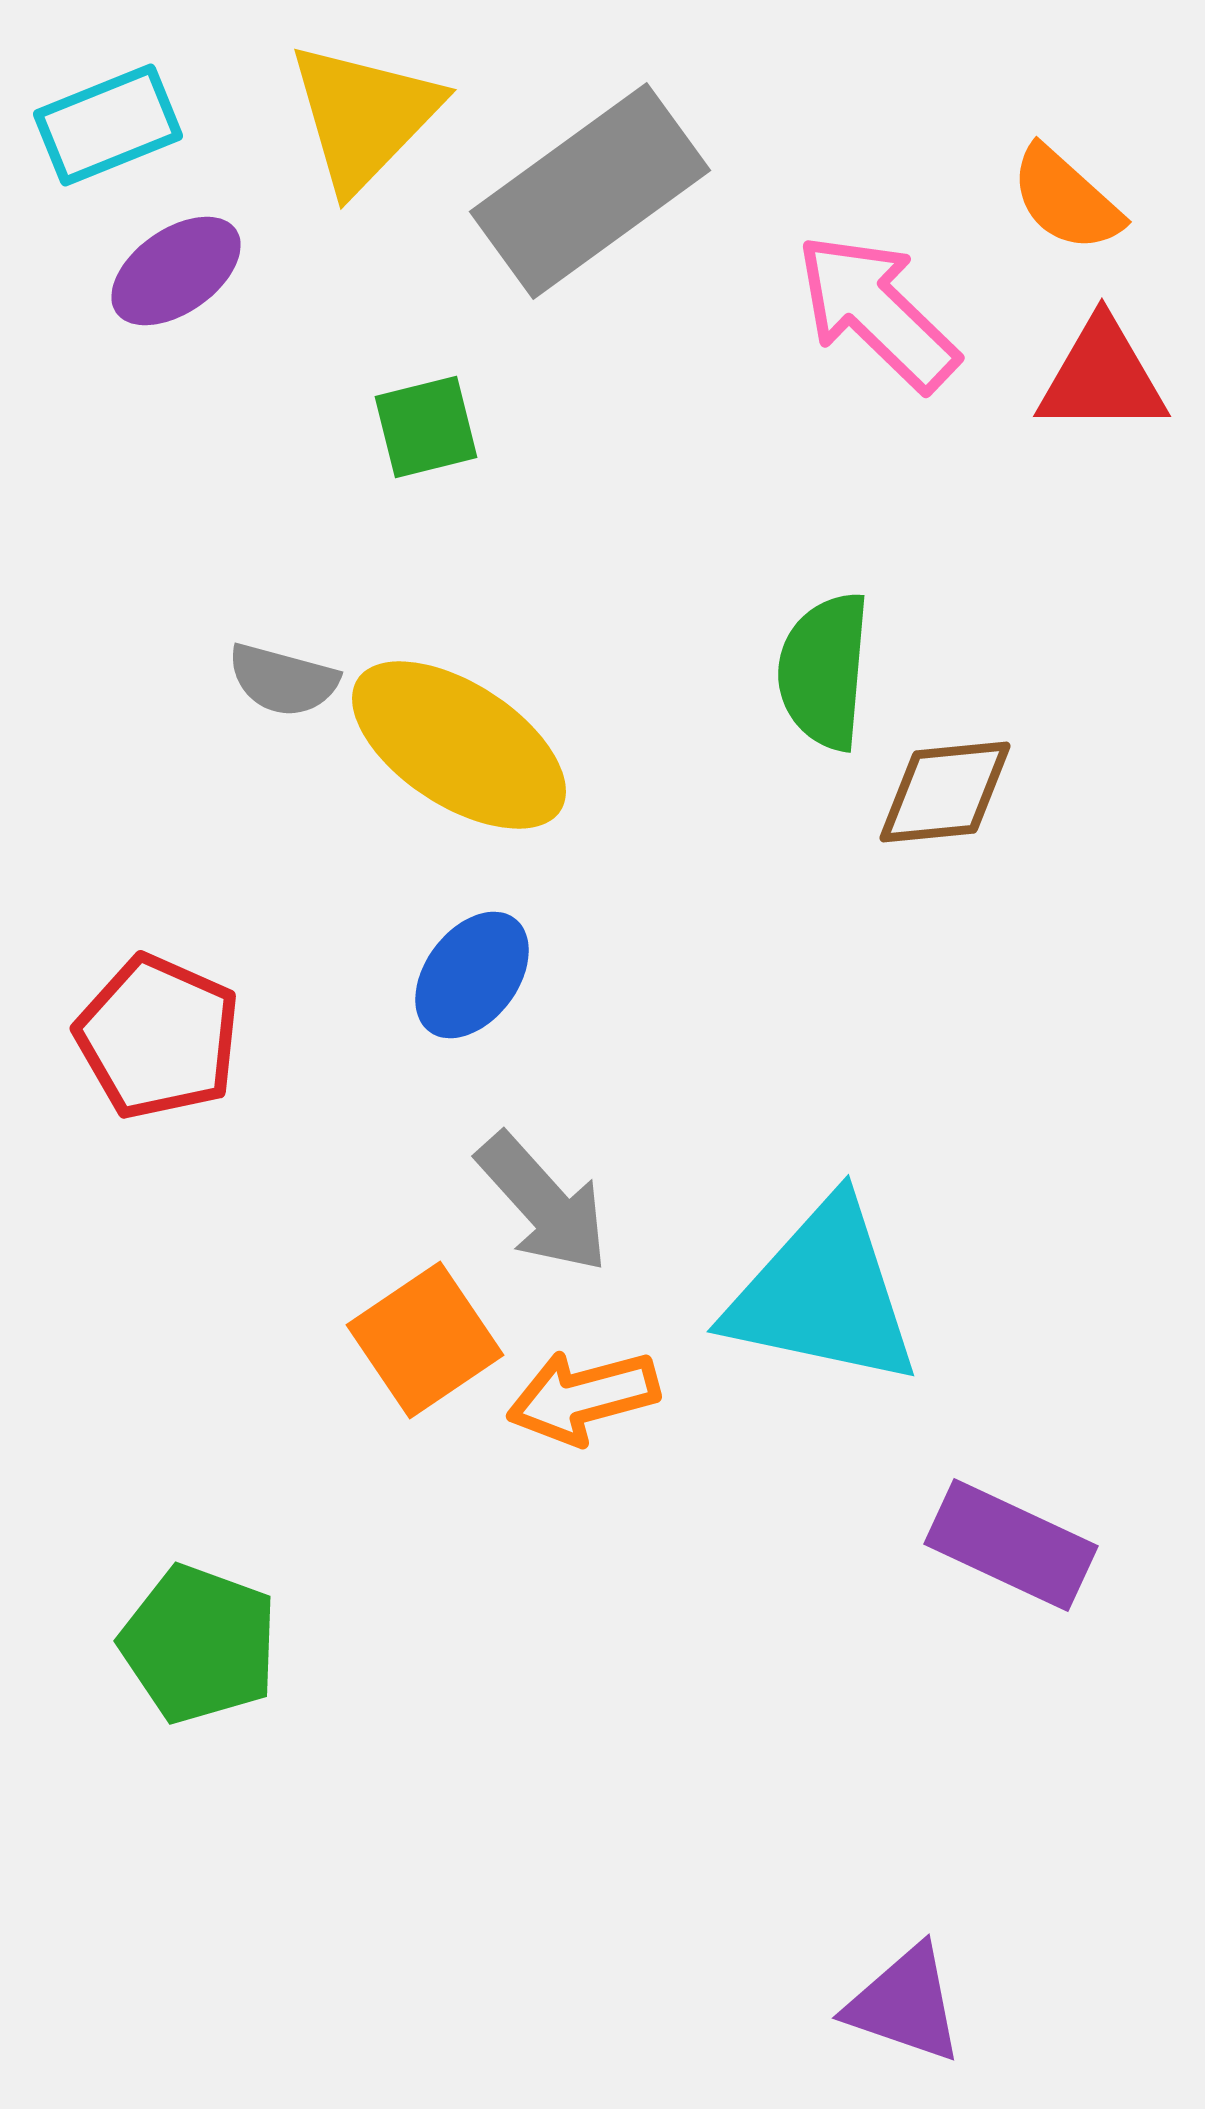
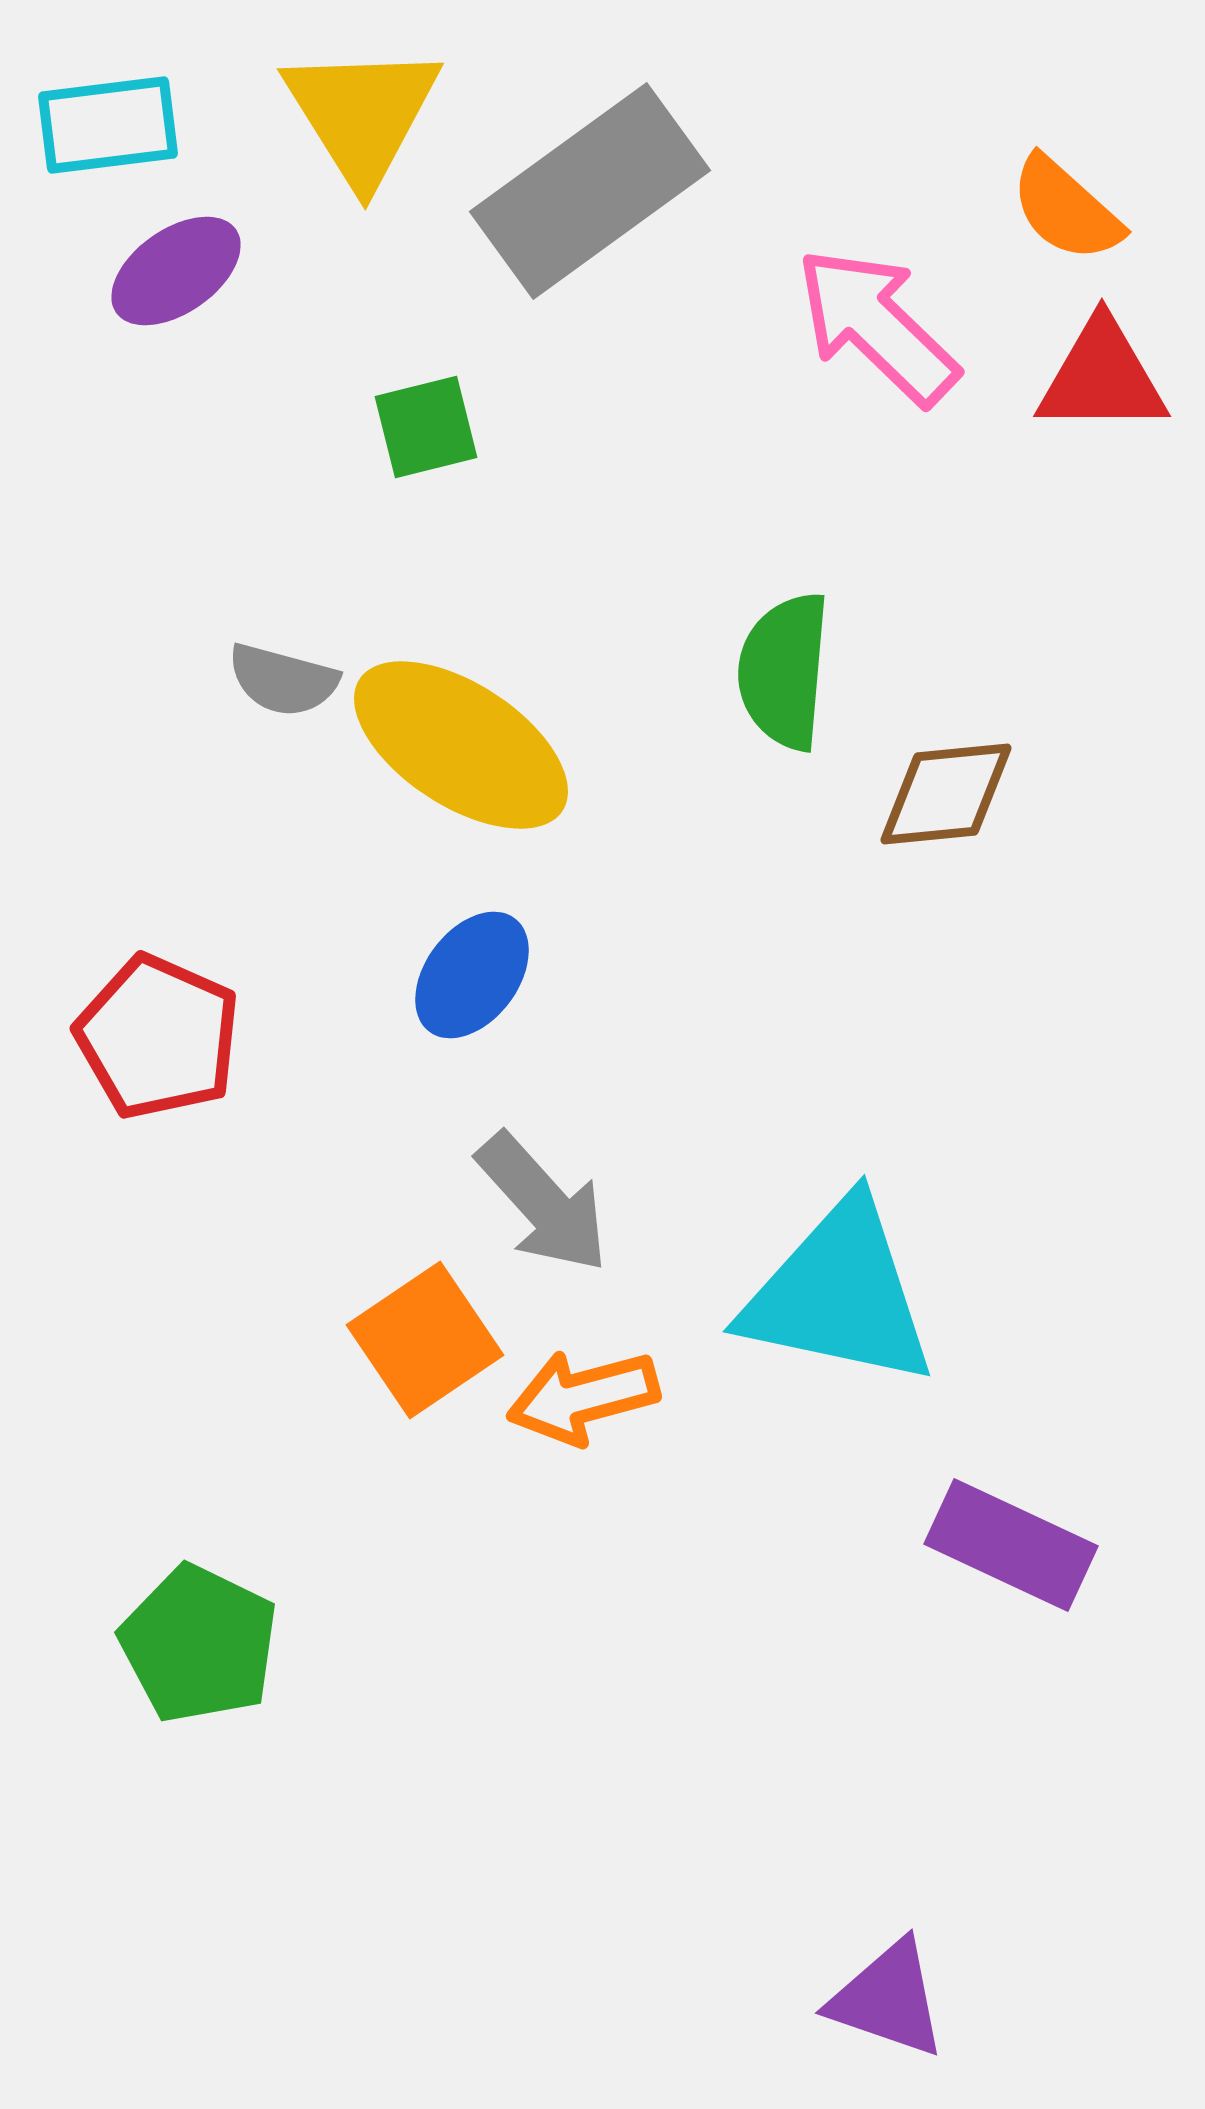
yellow triangle: moved 2 px left, 2 px up; rotated 16 degrees counterclockwise
cyan rectangle: rotated 15 degrees clockwise
orange semicircle: moved 10 px down
pink arrow: moved 14 px down
green semicircle: moved 40 px left
yellow ellipse: moved 2 px right
brown diamond: moved 1 px right, 2 px down
cyan triangle: moved 16 px right
green pentagon: rotated 6 degrees clockwise
purple triangle: moved 17 px left, 5 px up
